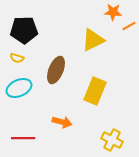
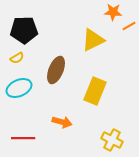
yellow semicircle: rotated 48 degrees counterclockwise
